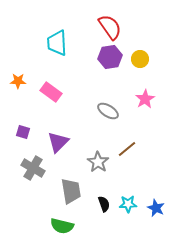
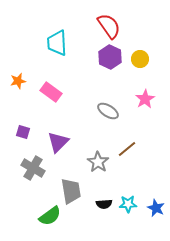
red semicircle: moved 1 px left, 1 px up
purple hexagon: rotated 25 degrees counterclockwise
orange star: rotated 14 degrees counterclockwise
black semicircle: rotated 105 degrees clockwise
green semicircle: moved 12 px left, 10 px up; rotated 50 degrees counterclockwise
